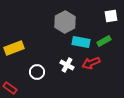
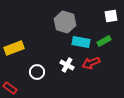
gray hexagon: rotated 15 degrees counterclockwise
